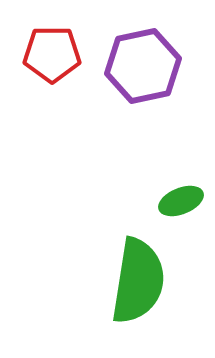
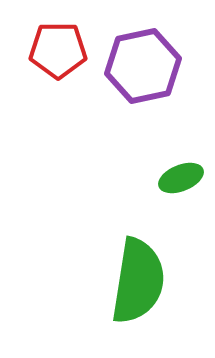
red pentagon: moved 6 px right, 4 px up
green ellipse: moved 23 px up
